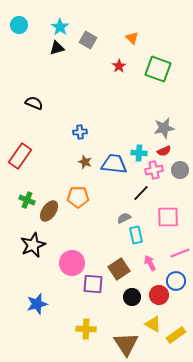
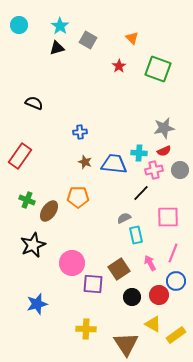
cyan star: moved 1 px up
pink line: moved 7 px left; rotated 48 degrees counterclockwise
